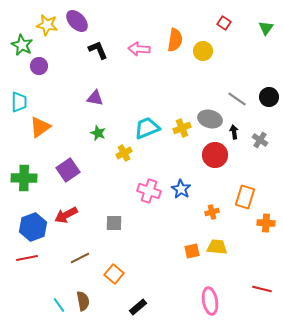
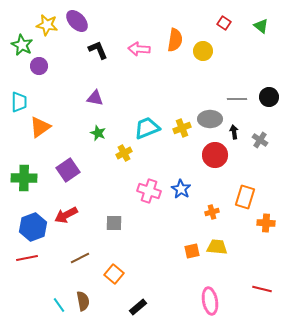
green triangle at (266, 28): moved 5 px left, 2 px up; rotated 28 degrees counterclockwise
gray line at (237, 99): rotated 36 degrees counterclockwise
gray ellipse at (210, 119): rotated 15 degrees counterclockwise
